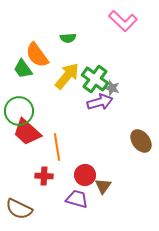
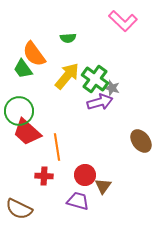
orange semicircle: moved 3 px left, 1 px up
purple trapezoid: moved 1 px right, 2 px down
